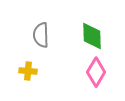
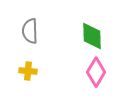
gray semicircle: moved 11 px left, 4 px up
